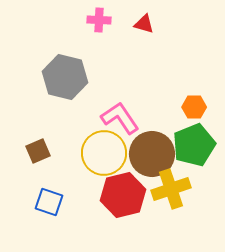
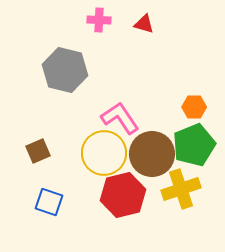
gray hexagon: moved 7 px up
yellow cross: moved 10 px right
